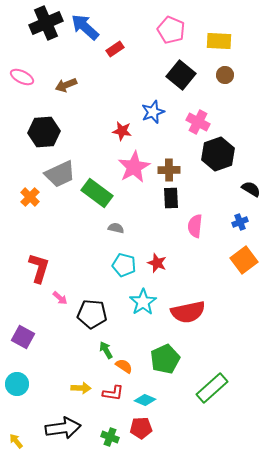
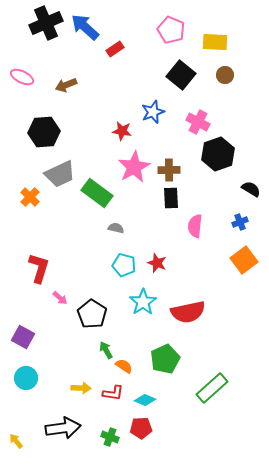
yellow rectangle at (219, 41): moved 4 px left, 1 px down
black pentagon at (92, 314): rotated 28 degrees clockwise
cyan circle at (17, 384): moved 9 px right, 6 px up
